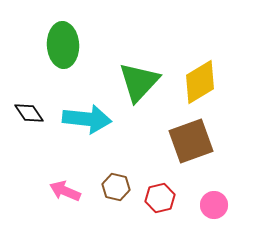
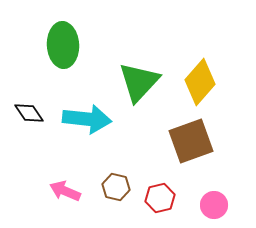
yellow diamond: rotated 18 degrees counterclockwise
